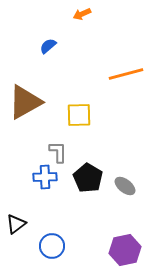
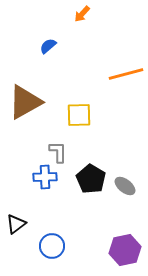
orange arrow: rotated 24 degrees counterclockwise
black pentagon: moved 3 px right, 1 px down
